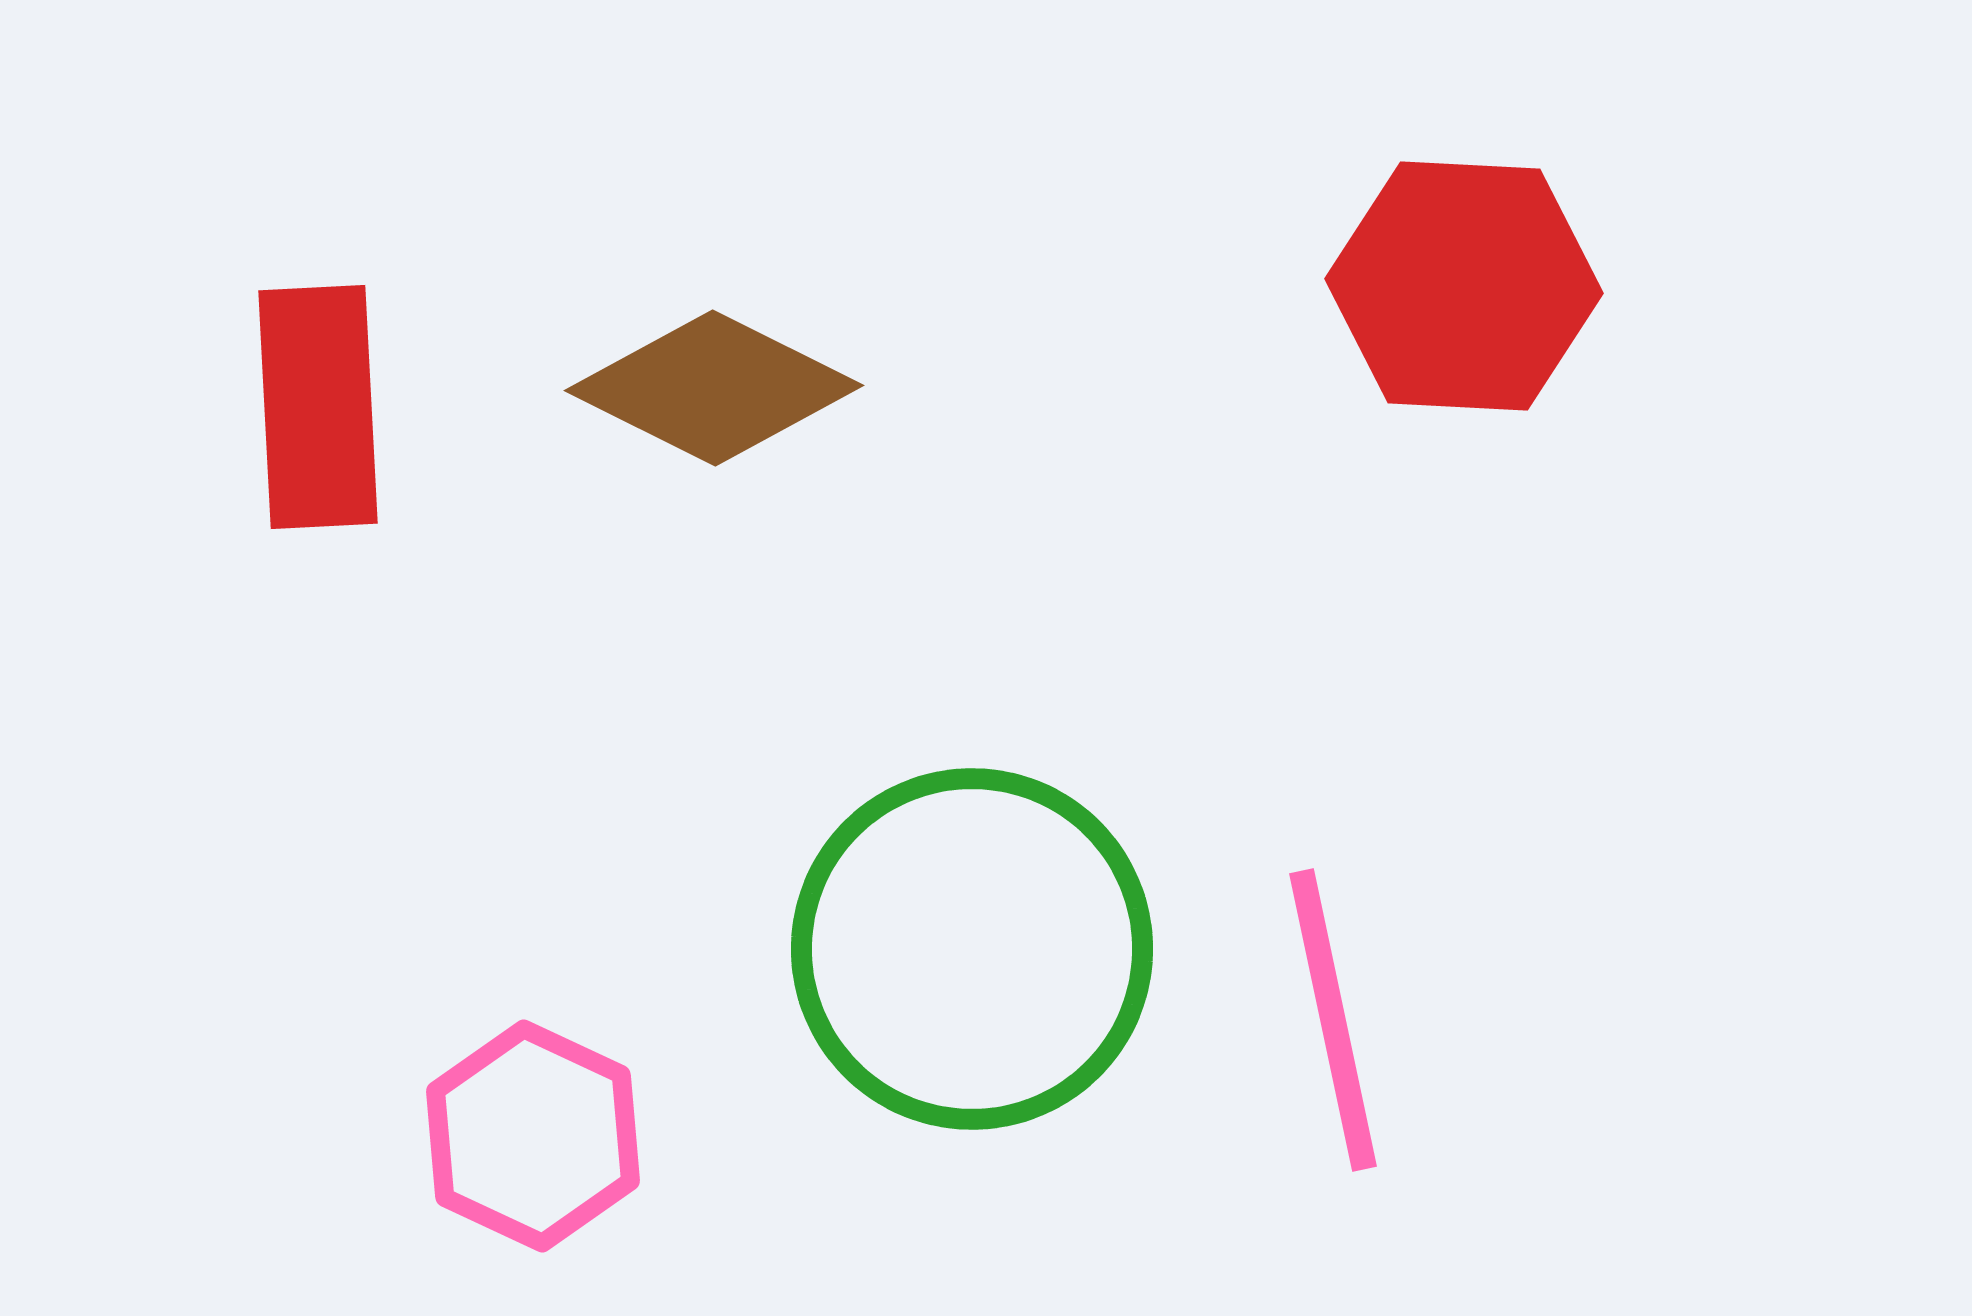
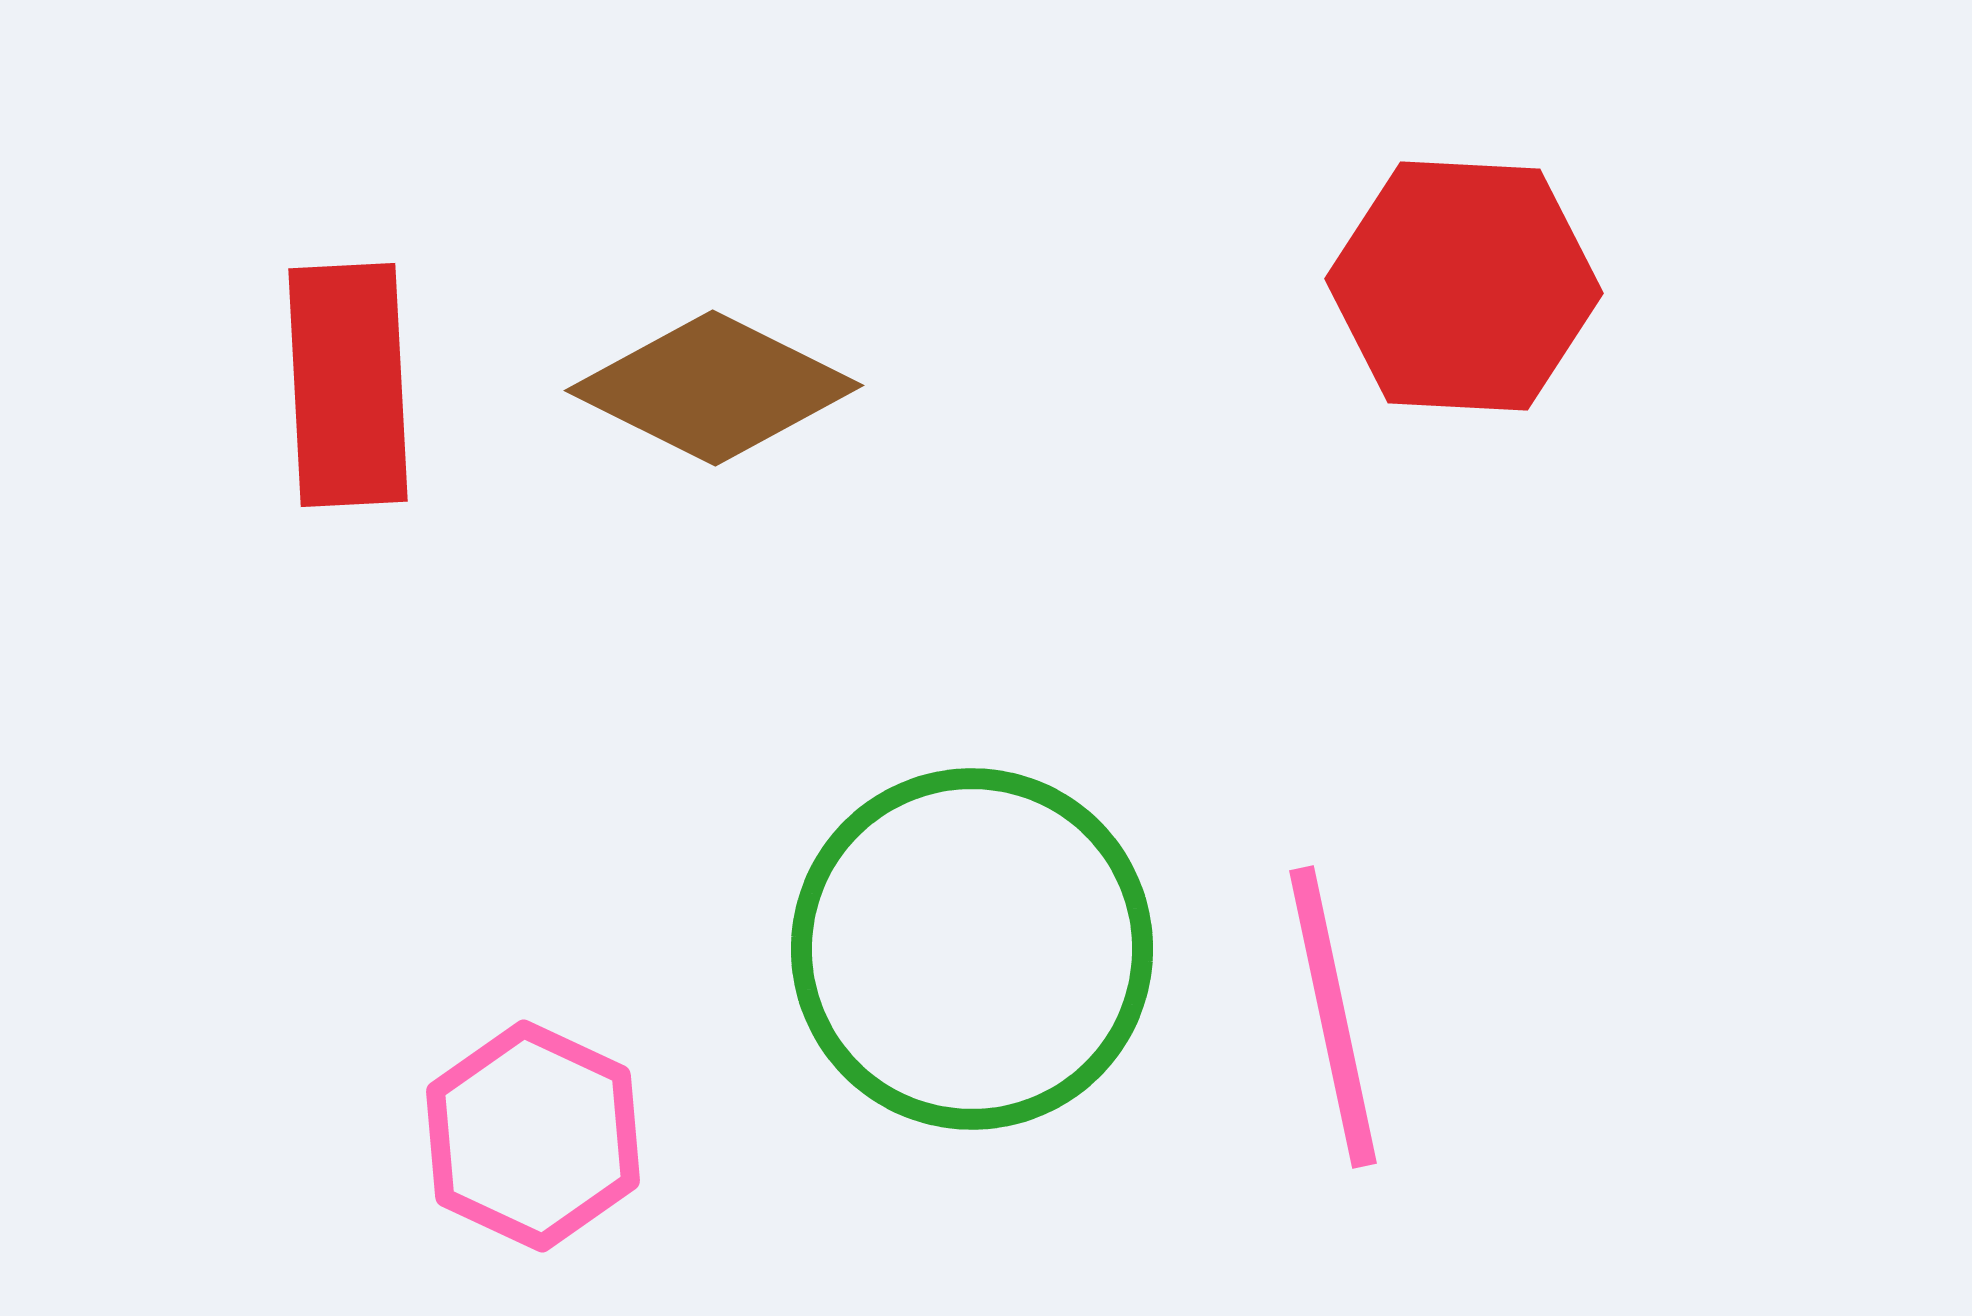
red rectangle: moved 30 px right, 22 px up
pink line: moved 3 px up
